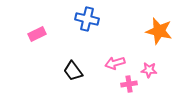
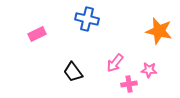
pink arrow: rotated 36 degrees counterclockwise
black trapezoid: moved 1 px down
